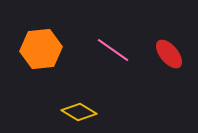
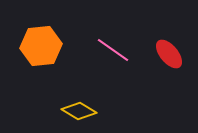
orange hexagon: moved 3 px up
yellow diamond: moved 1 px up
